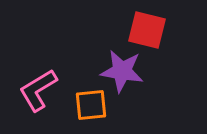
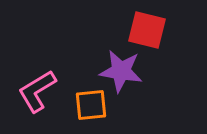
purple star: moved 1 px left
pink L-shape: moved 1 px left, 1 px down
